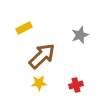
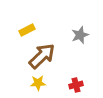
yellow rectangle: moved 3 px right, 2 px down
yellow star: moved 1 px left
